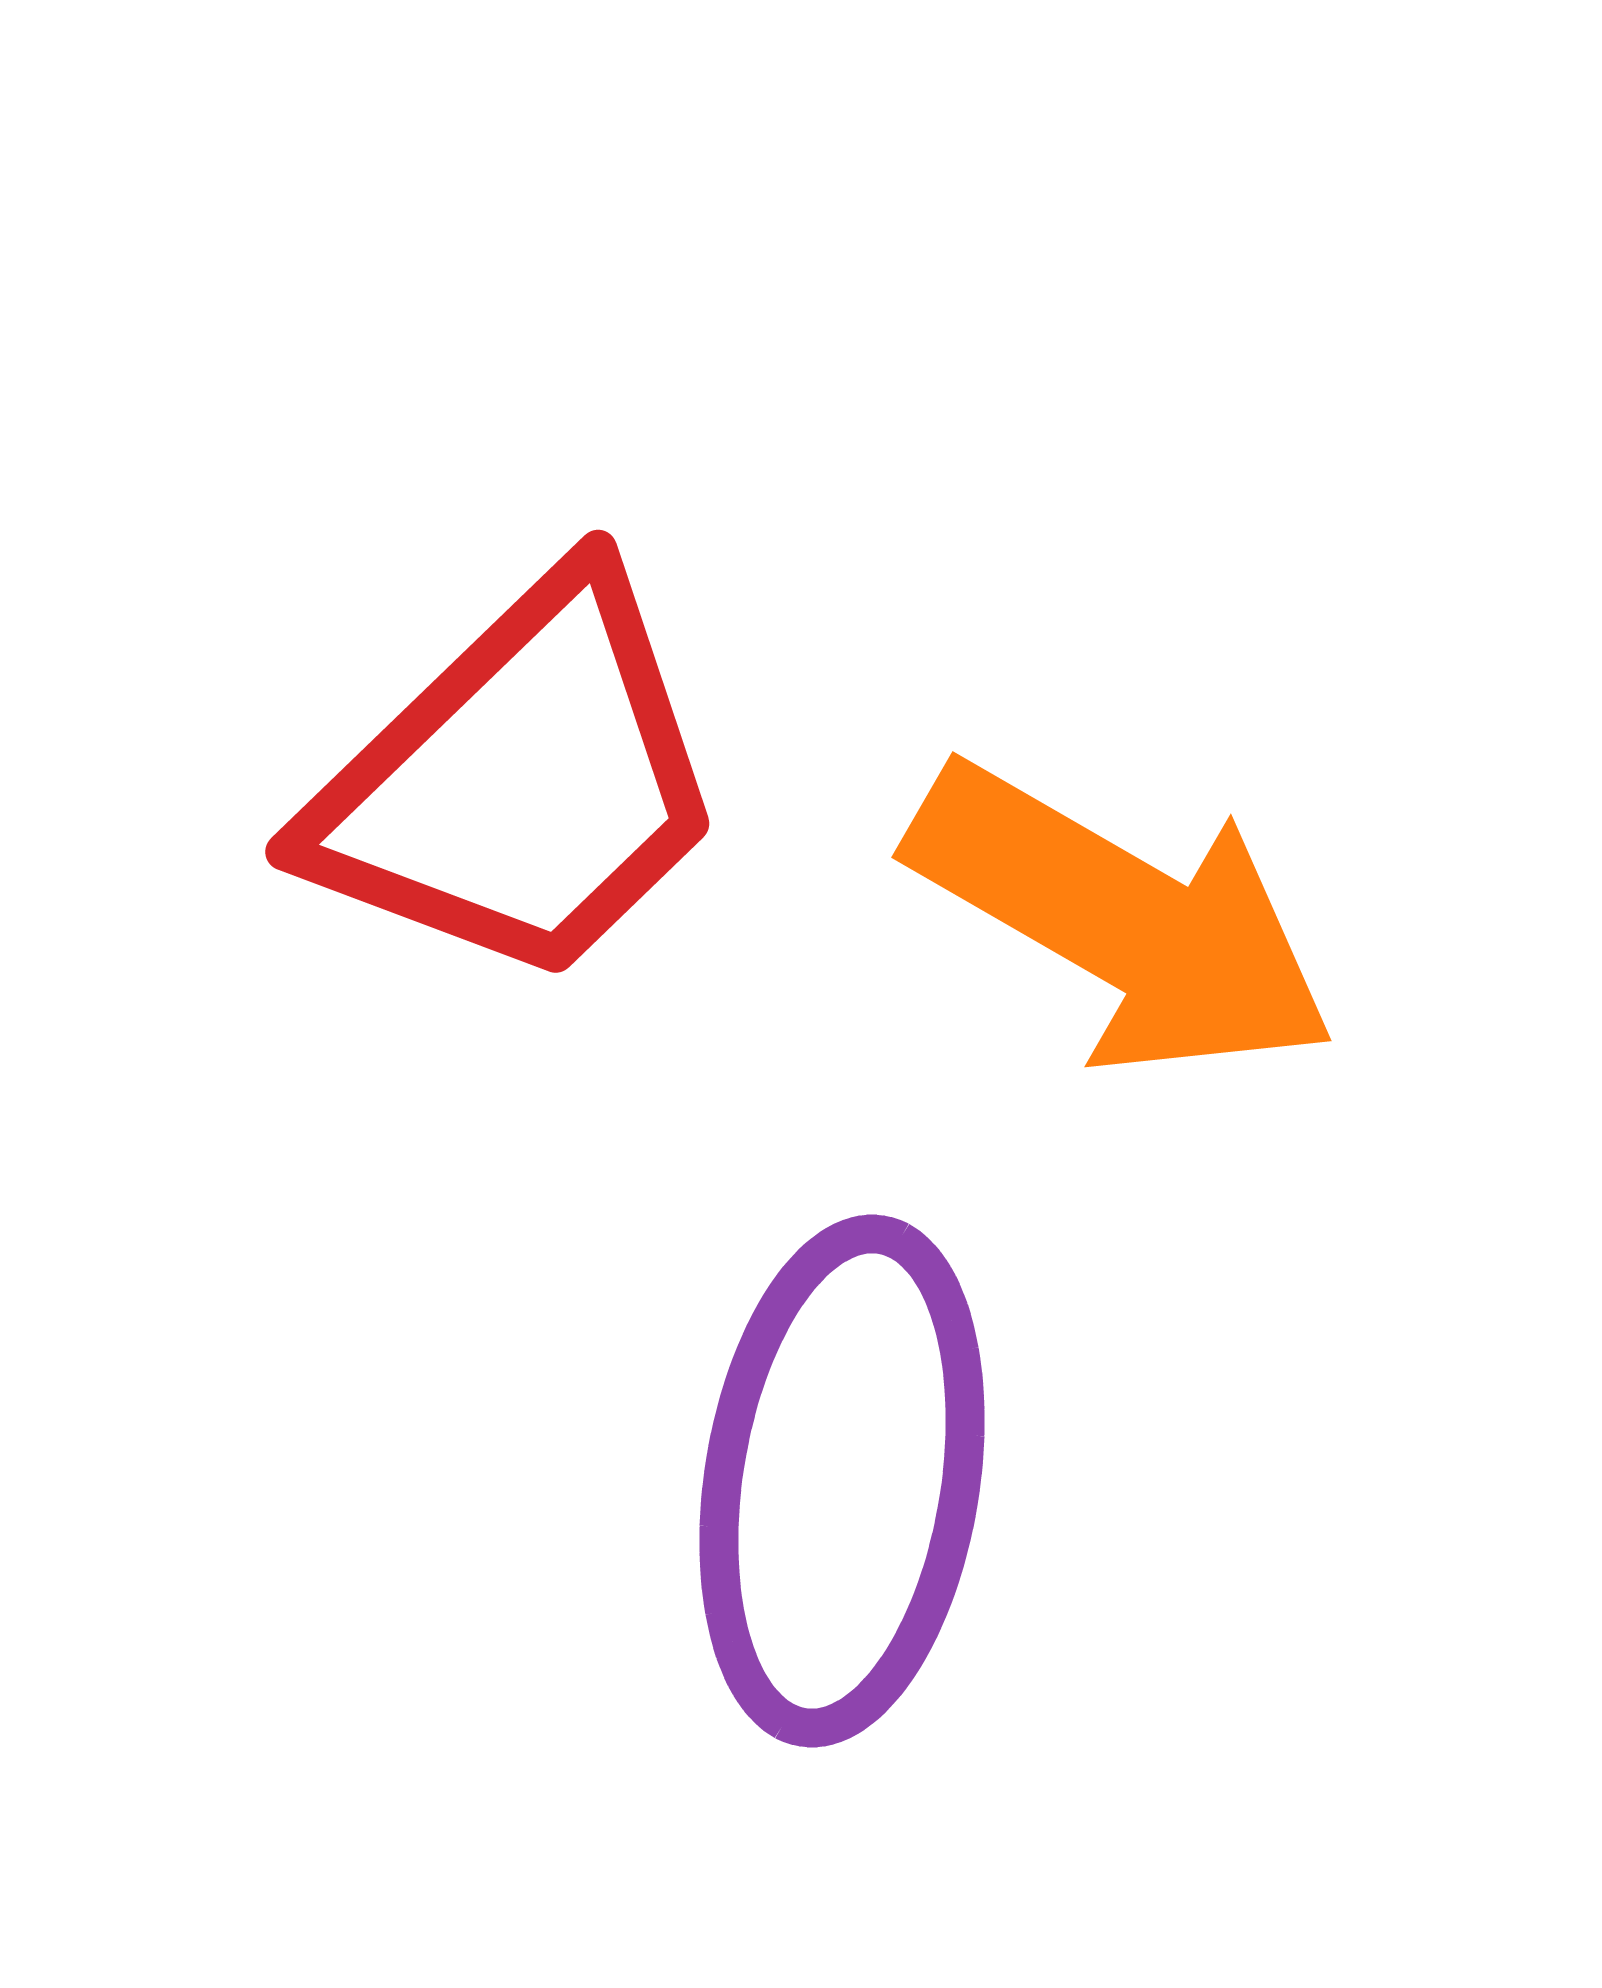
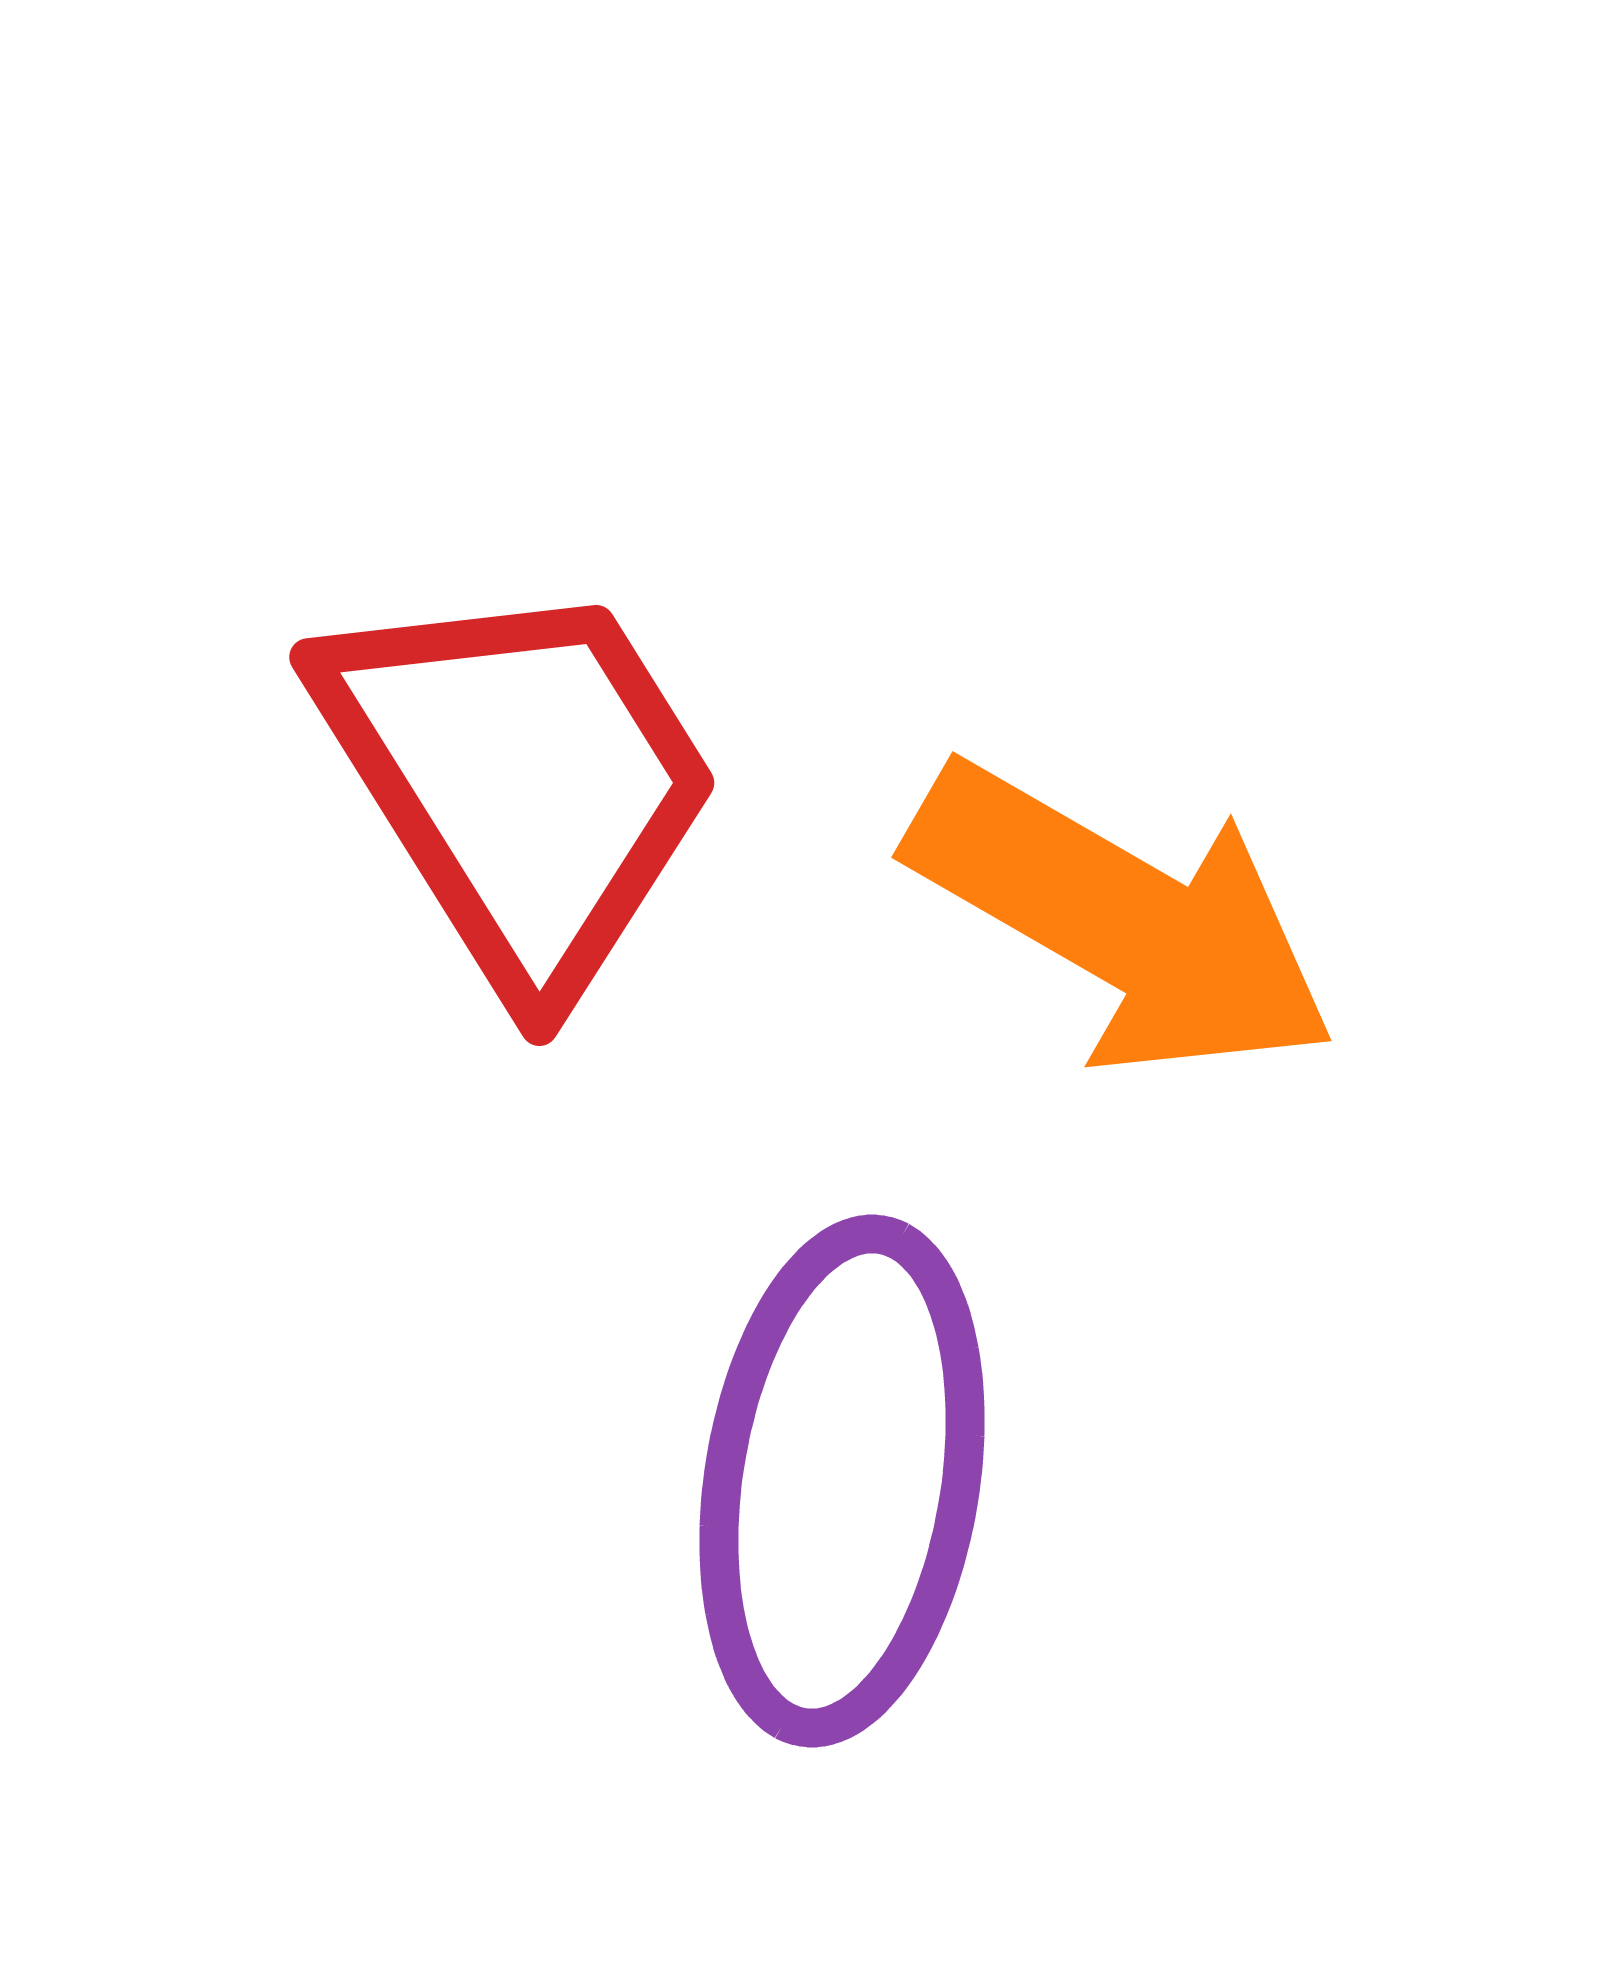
red trapezoid: rotated 78 degrees counterclockwise
